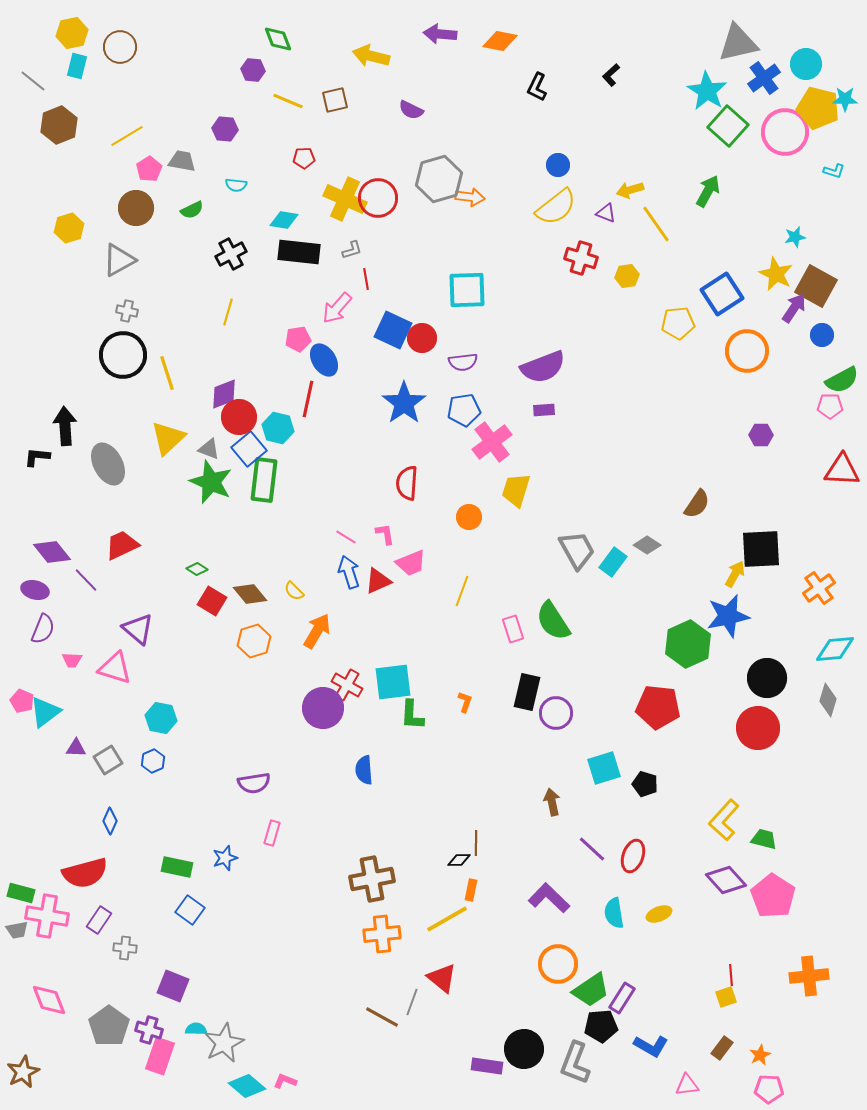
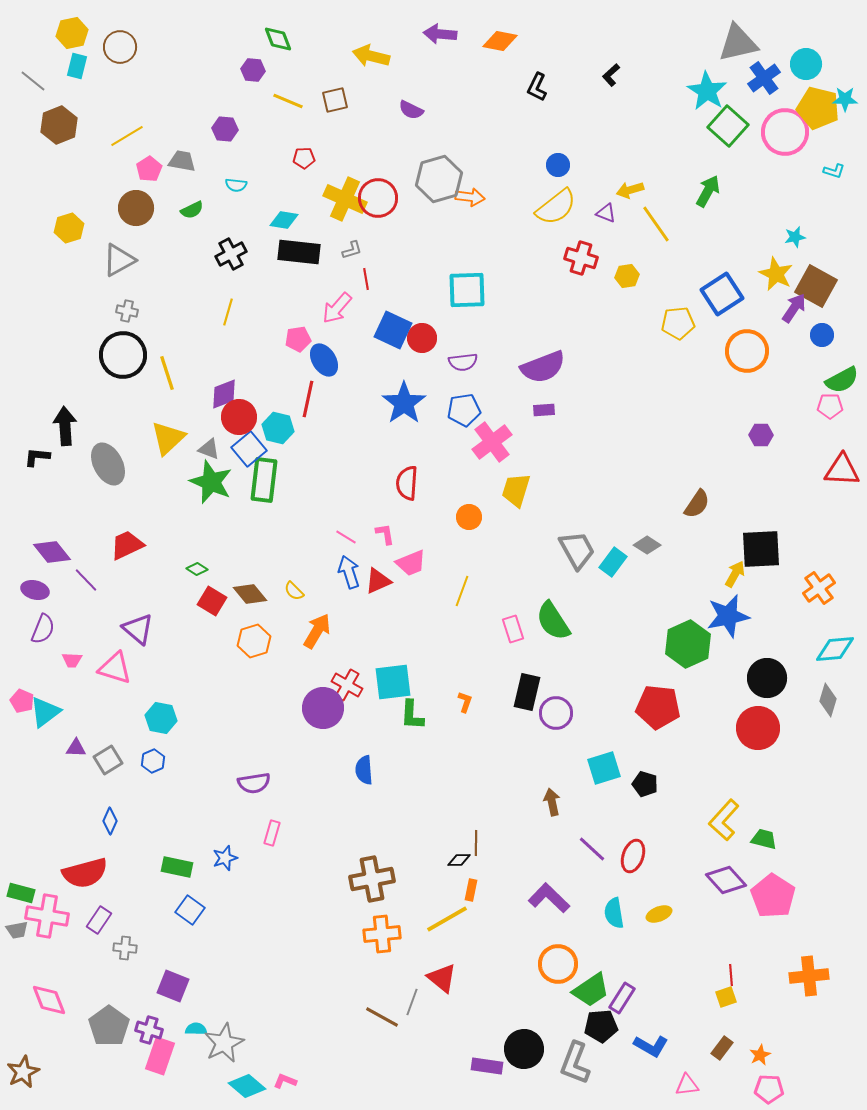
red trapezoid at (122, 545): moved 5 px right
